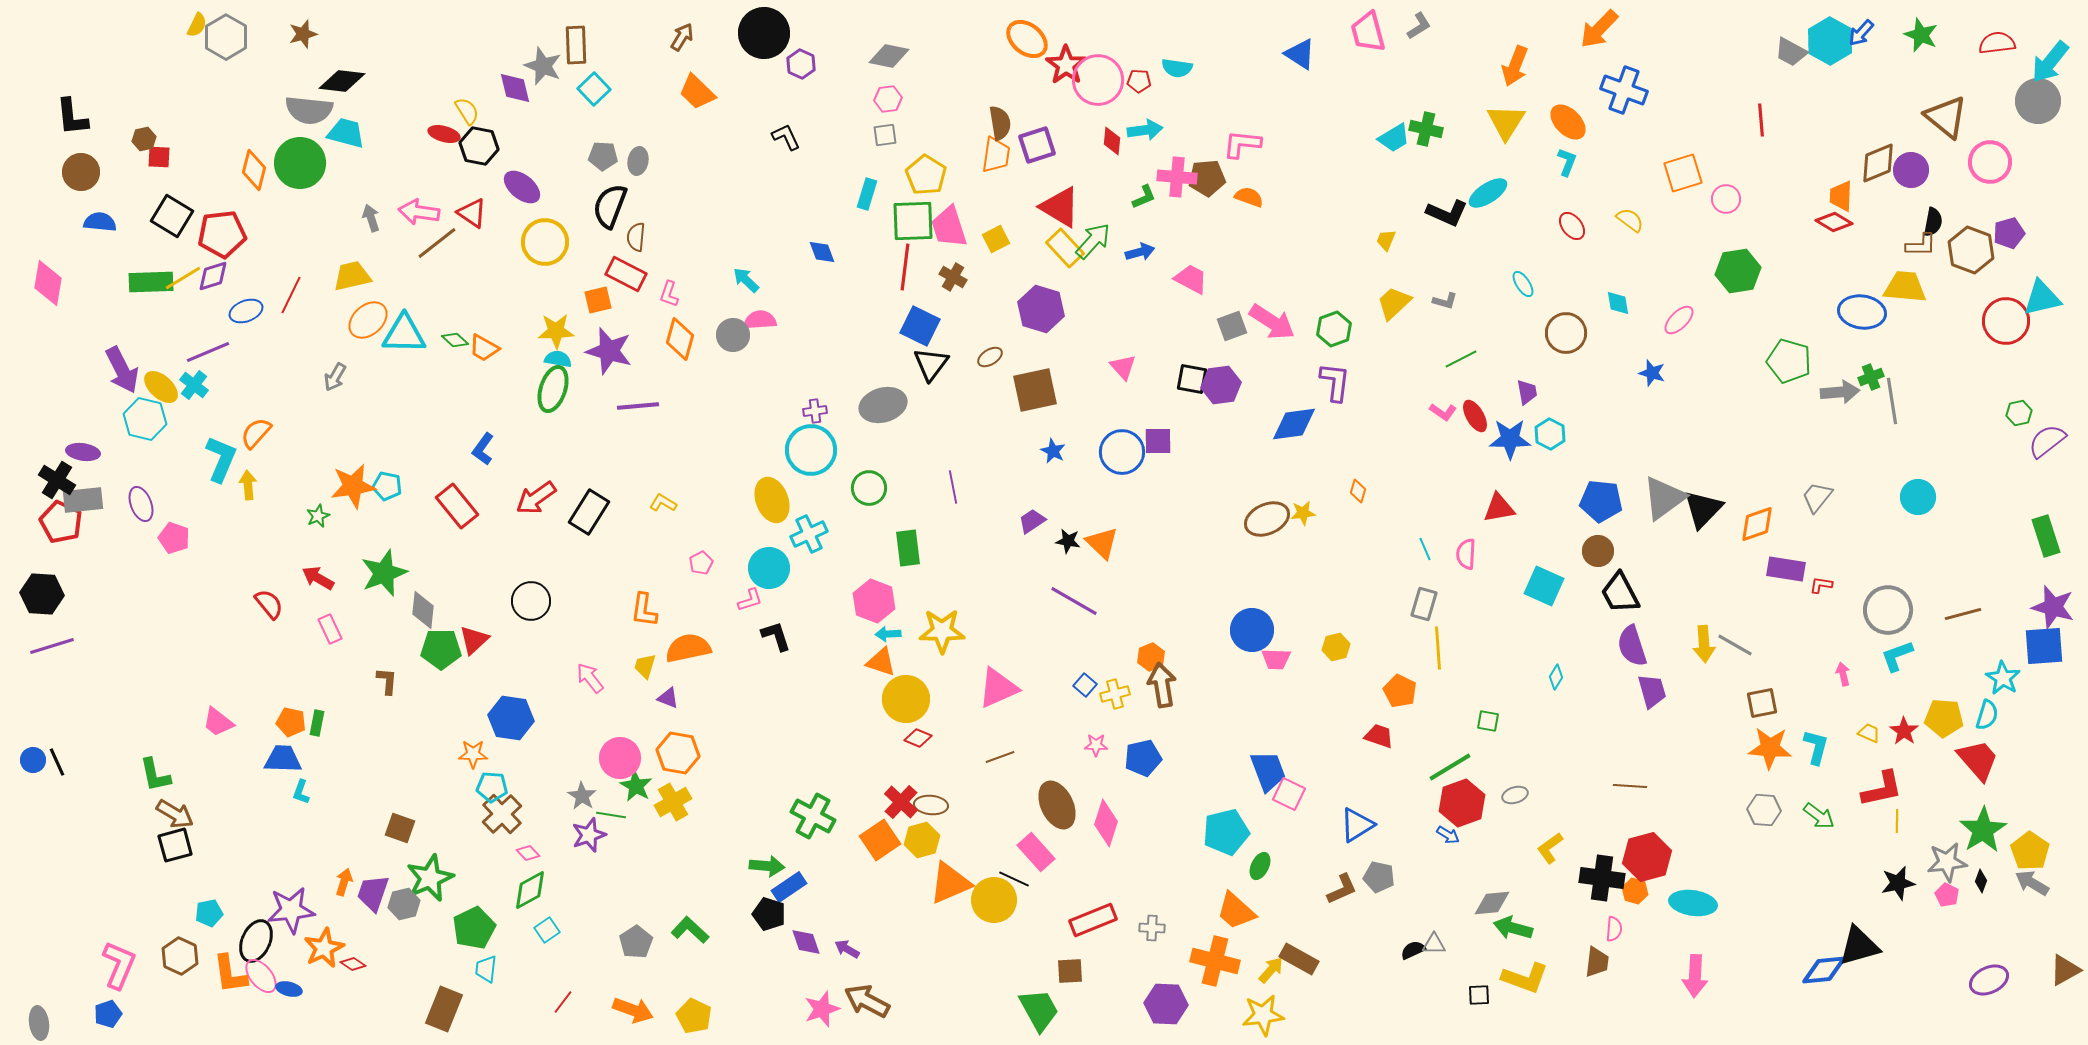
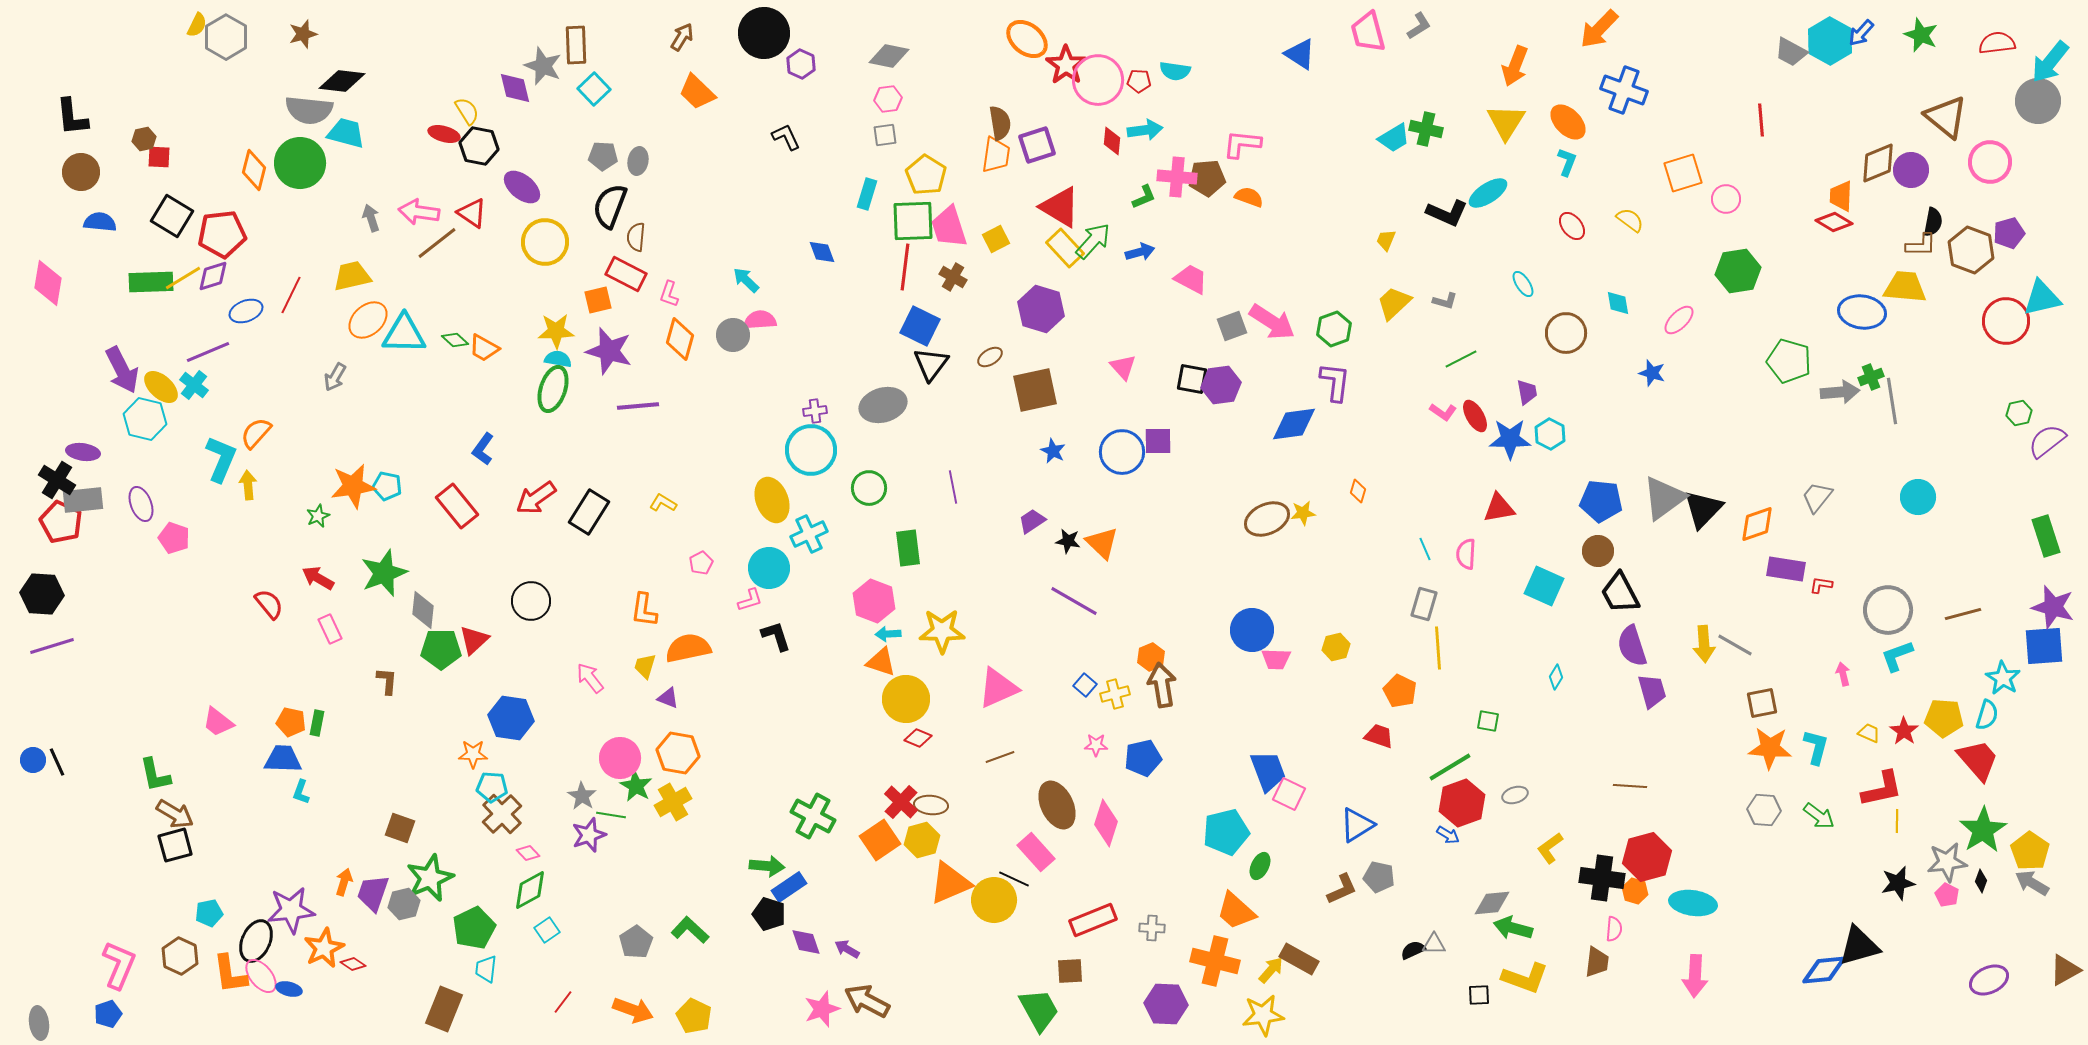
cyan semicircle at (1177, 68): moved 2 px left, 3 px down
